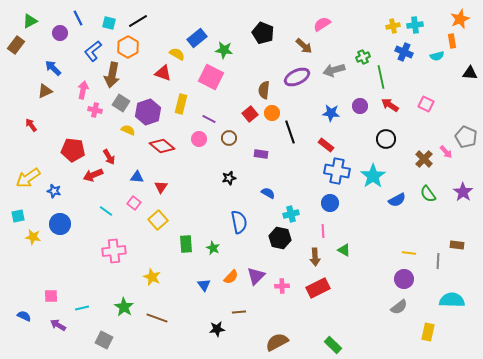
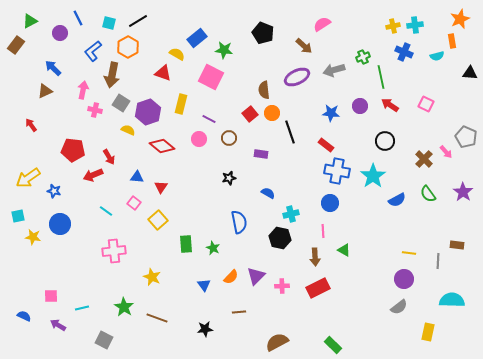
brown semicircle at (264, 90): rotated 12 degrees counterclockwise
black circle at (386, 139): moved 1 px left, 2 px down
black star at (217, 329): moved 12 px left
